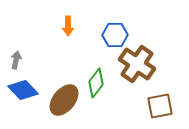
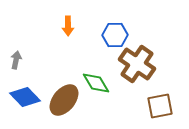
green diamond: rotated 68 degrees counterclockwise
blue diamond: moved 2 px right, 7 px down
